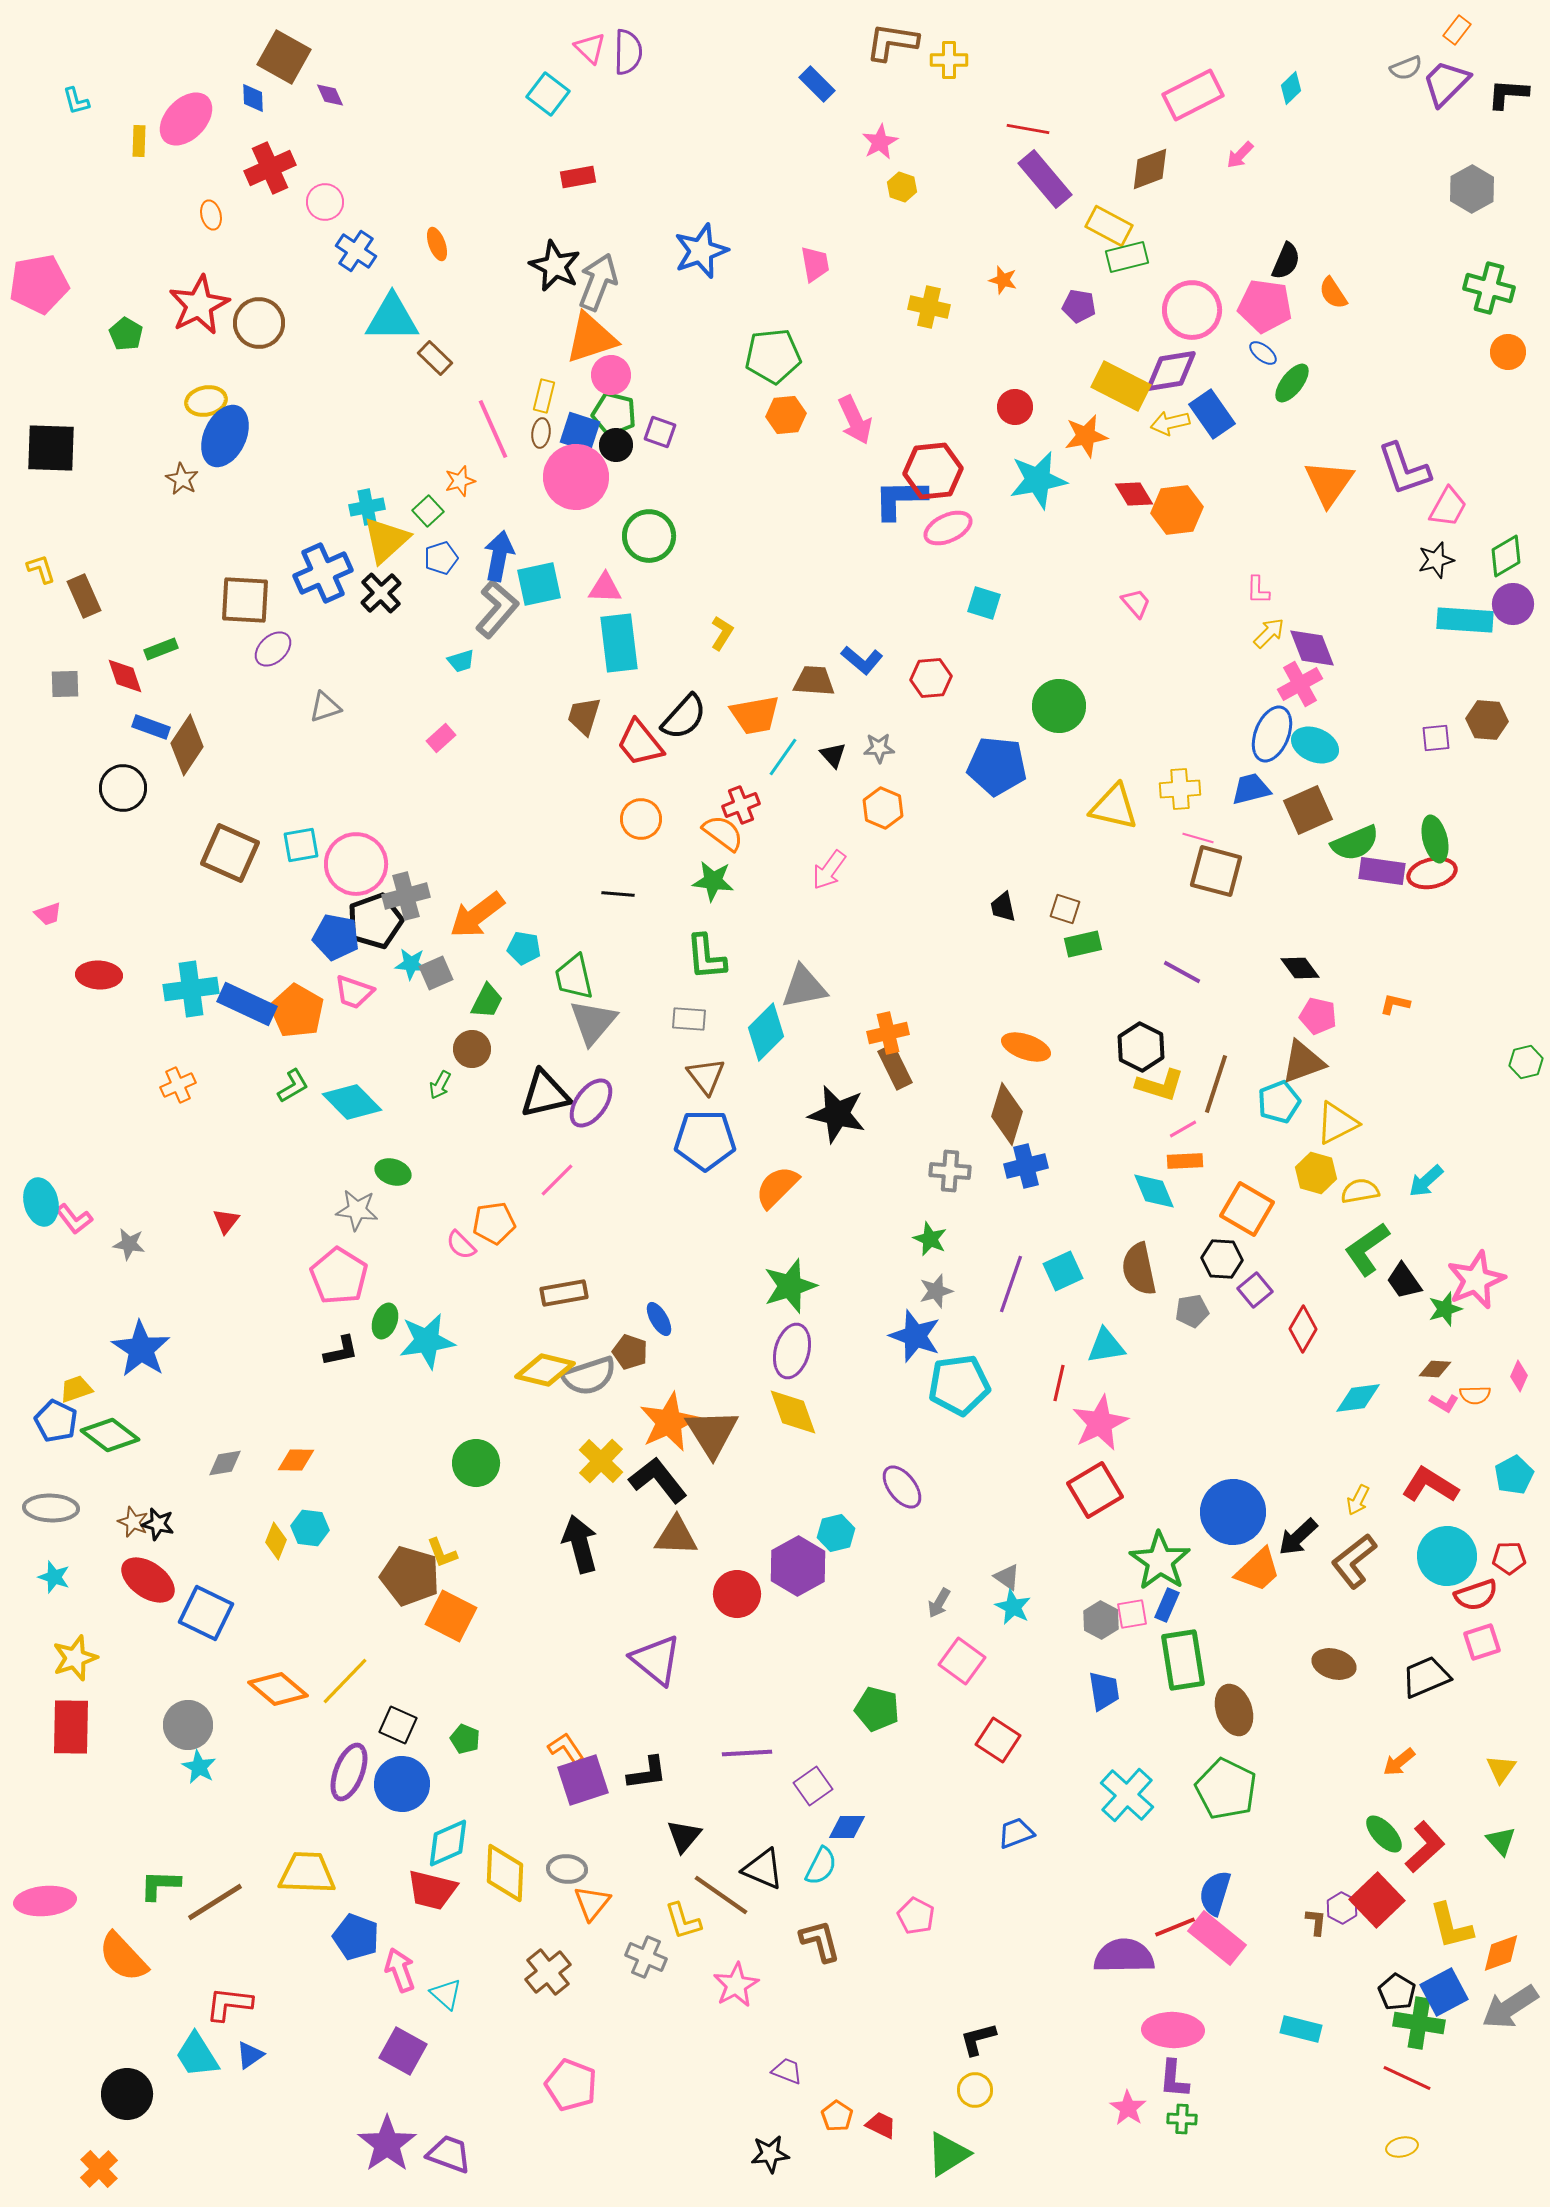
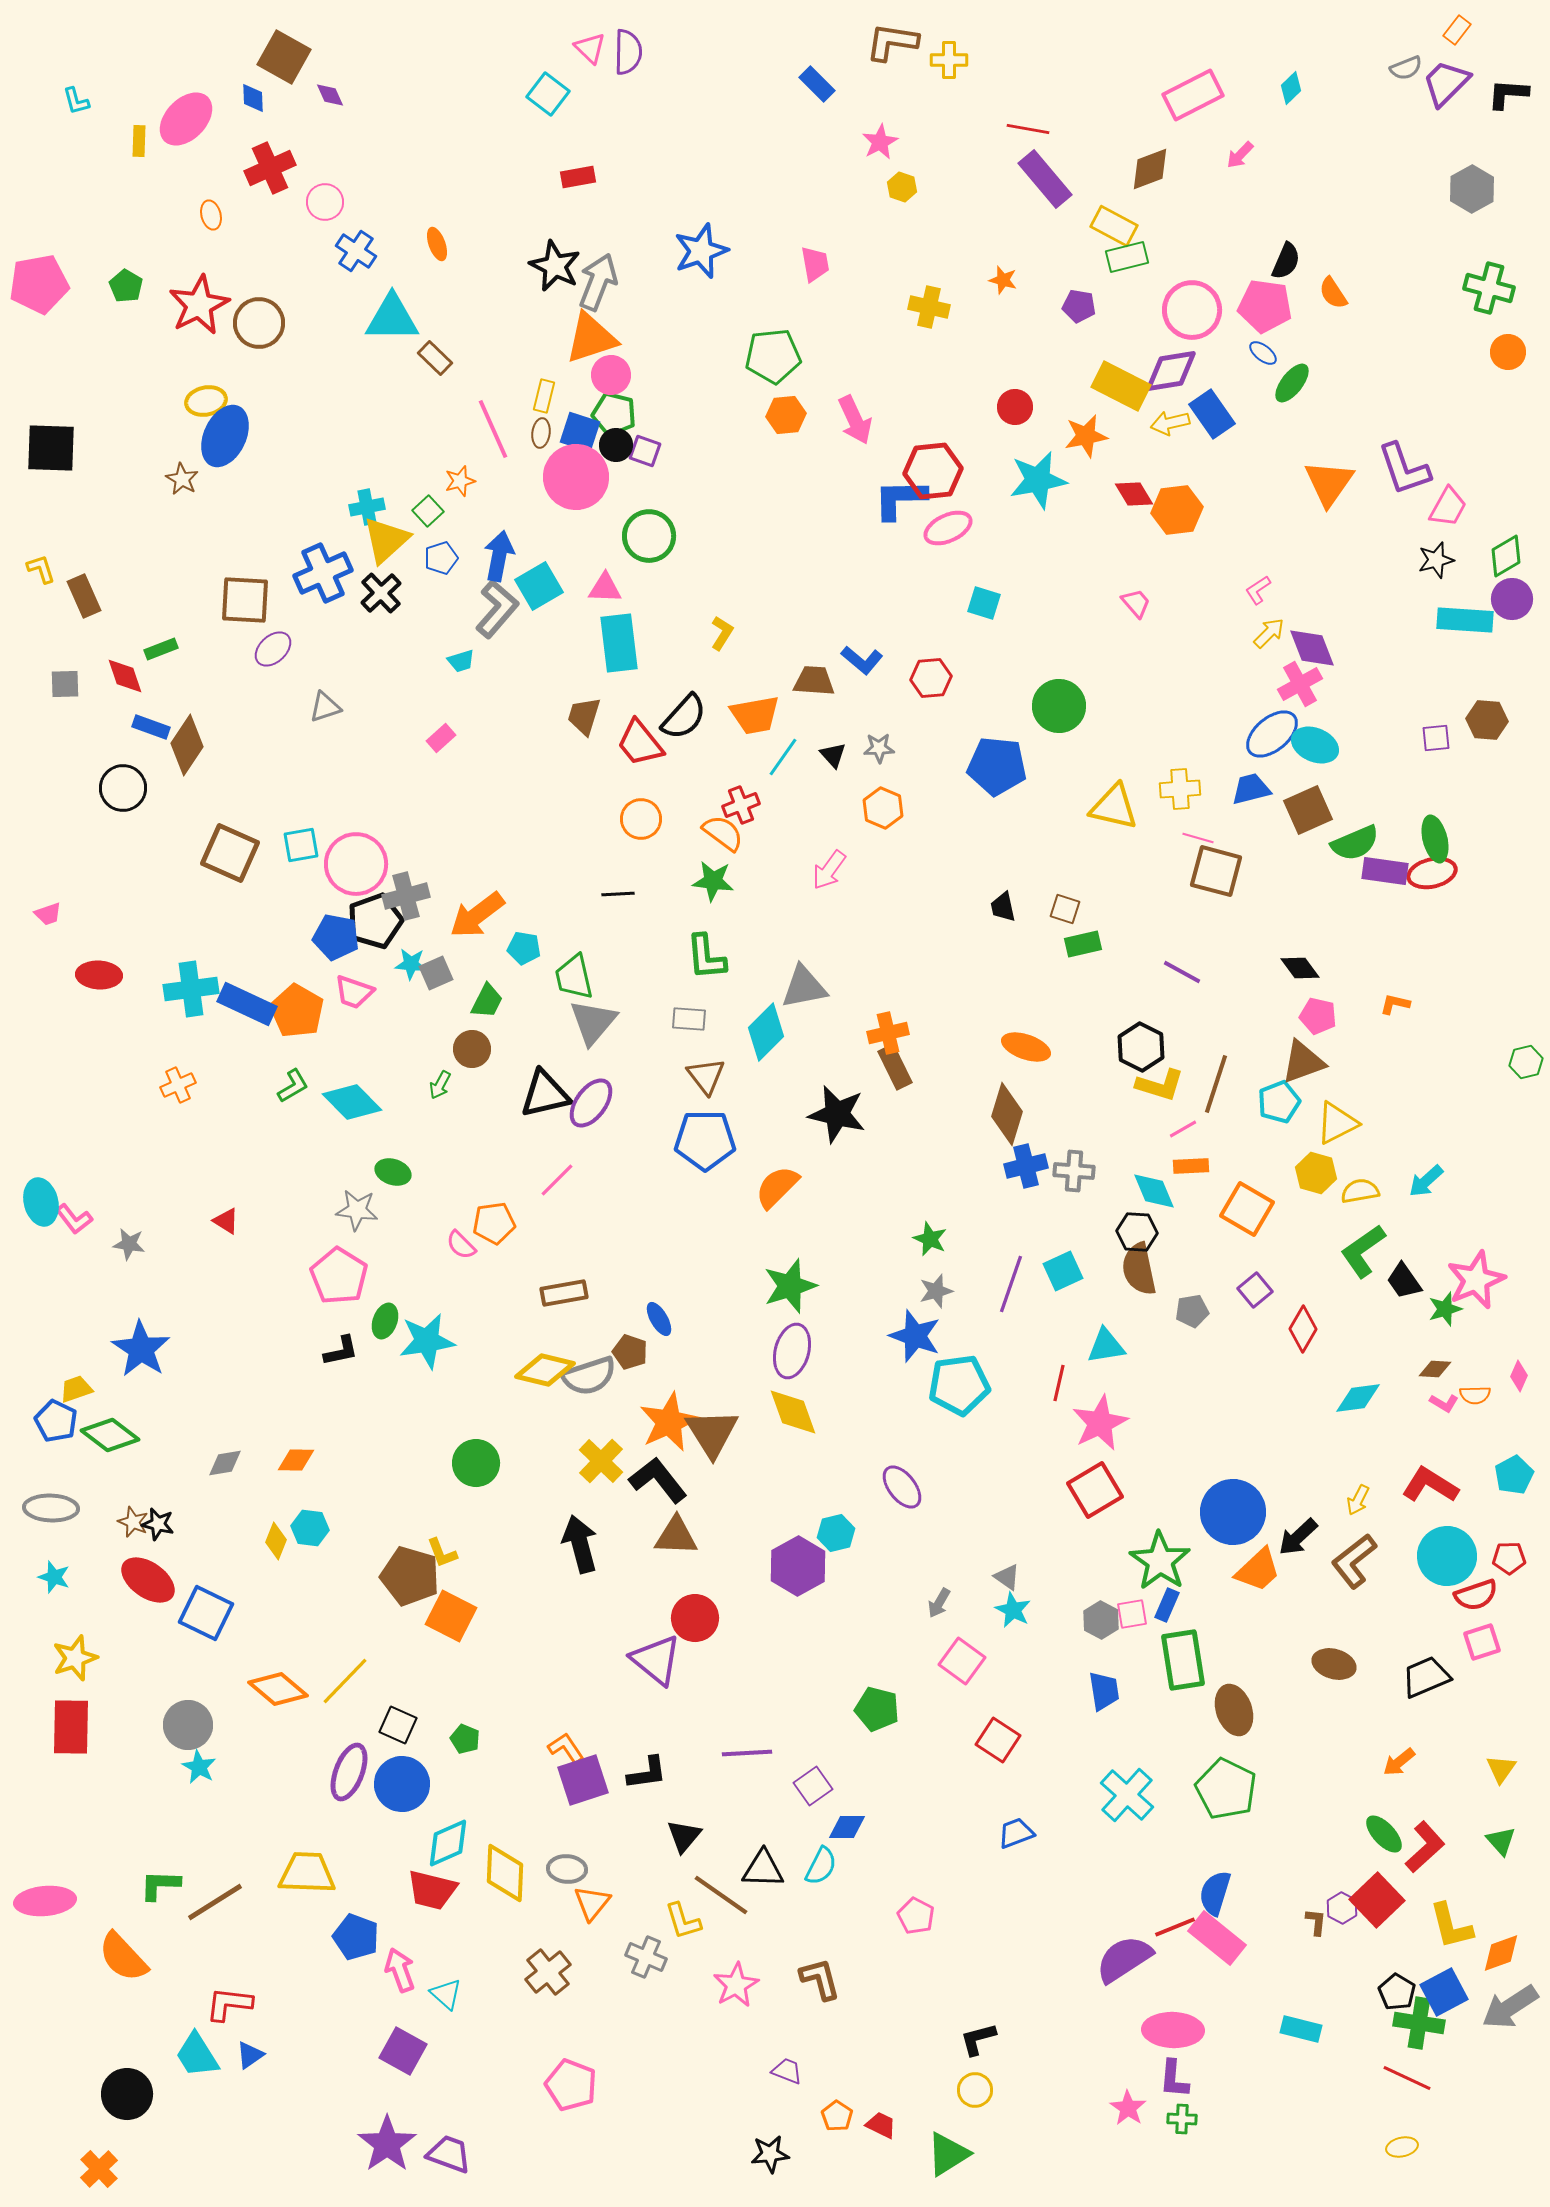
yellow rectangle at (1109, 226): moved 5 px right
green pentagon at (126, 334): moved 48 px up
purple square at (660, 432): moved 15 px left, 19 px down
cyan square at (539, 584): moved 2 px down; rotated 18 degrees counterclockwise
pink L-shape at (1258, 590): rotated 56 degrees clockwise
purple circle at (1513, 604): moved 1 px left, 5 px up
blue ellipse at (1272, 734): rotated 28 degrees clockwise
purple rectangle at (1382, 871): moved 3 px right
black line at (618, 894): rotated 8 degrees counterclockwise
orange rectangle at (1185, 1161): moved 6 px right, 5 px down
gray cross at (950, 1171): moved 124 px right
red triangle at (226, 1221): rotated 36 degrees counterclockwise
green L-shape at (1367, 1249): moved 4 px left, 2 px down
black hexagon at (1222, 1259): moved 85 px left, 27 px up
red circle at (737, 1594): moved 42 px left, 24 px down
cyan star at (1013, 1607): moved 3 px down
black triangle at (763, 1869): rotated 21 degrees counterclockwise
brown L-shape at (820, 1941): moved 38 px down
purple semicircle at (1124, 1956): moved 3 px down; rotated 32 degrees counterclockwise
